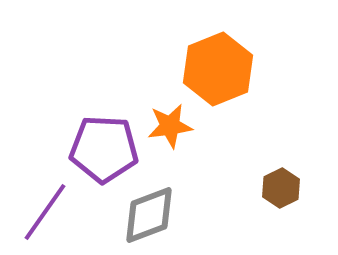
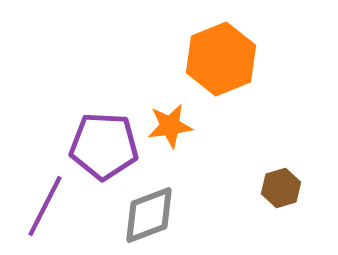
orange hexagon: moved 3 px right, 10 px up
purple pentagon: moved 3 px up
brown hexagon: rotated 9 degrees clockwise
purple line: moved 6 px up; rotated 8 degrees counterclockwise
